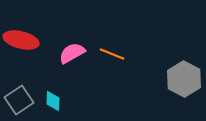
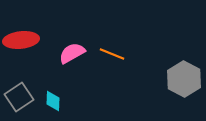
red ellipse: rotated 20 degrees counterclockwise
gray square: moved 3 px up
